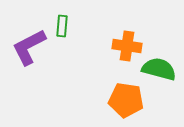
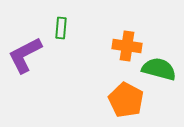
green rectangle: moved 1 px left, 2 px down
purple L-shape: moved 4 px left, 8 px down
orange pentagon: rotated 20 degrees clockwise
